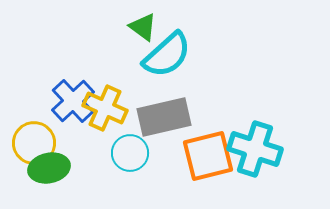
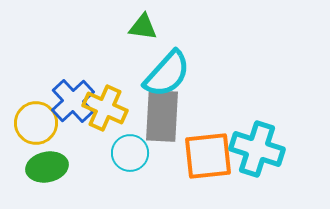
green triangle: rotated 28 degrees counterclockwise
cyan semicircle: moved 19 px down; rotated 6 degrees counterclockwise
gray rectangle: moved 2 px left, 1 px up; rotated 74 degrees counterclockwise
yellow circle: moved 2 px right, 20 px up
cyan cross: moved 2 px right
orange square: rotated 8 degrees clockwise
green ellipse: moved 2 px left, 1 px up
